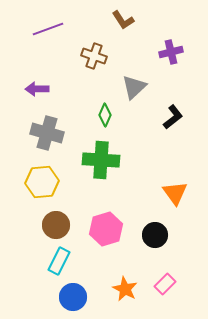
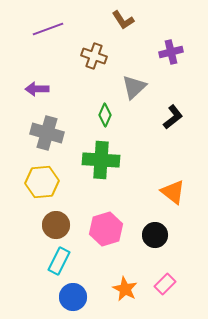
orange triangle: moved 2 px left, 1 px up; rotated 16 degrees counterclockwise
